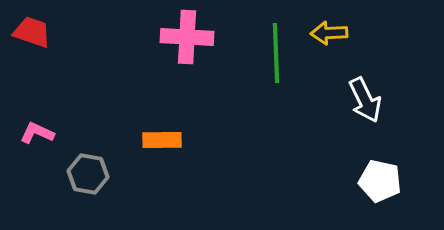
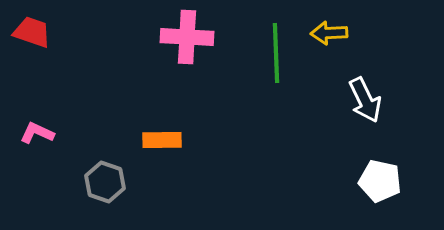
gray hexagon: moved 17 px right, 8 px down; rotated 9 degrees clockwise
